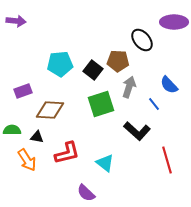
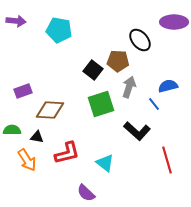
black ellipse: moved 2 px left
cyan pentagon: moved 1 px left, 34 px up; rotated 15 degrees clockwise
blue semicircle: moved 1 px left, 1 px down; rotated 120 degrees clockwise
